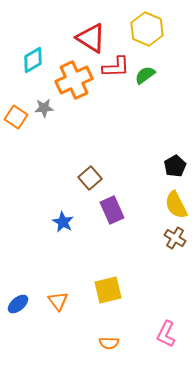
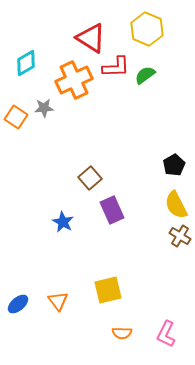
cyan diamond: moved 7 px left, 3 px down
black pentagon: moved 1 px left, 1 px up
brown cross: moved 5 px right, 2 px up
orange semicircle: moved 13 px right, 10 px up
